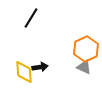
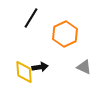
orange hexagon: moved 21 px left, 15 px up
